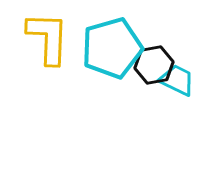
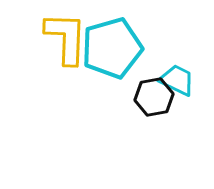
yellow L-shape: moved 18 px right
black hexagon: moved 32 px down
